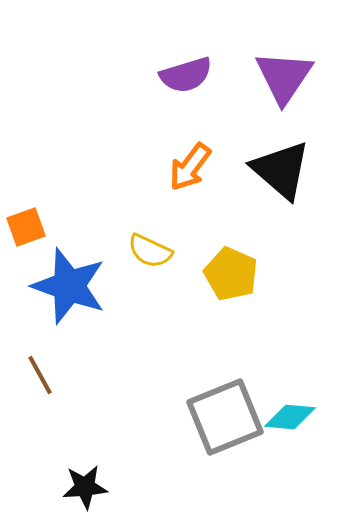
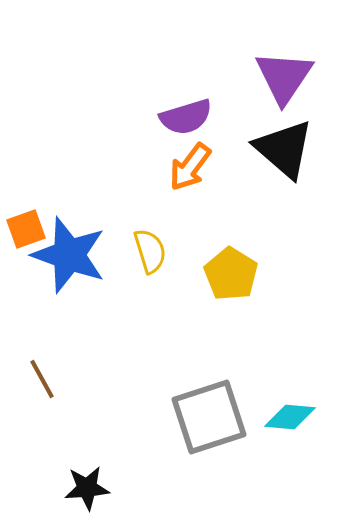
purple semicircle: moved 42 px down
black triangle: moved 3 px right, 21 px up
orange square: moved 2 px down
yellow semicircle: rotated 132 degrees counterclockwise
yellow pentagon: rotated 8 degrees clockwise
blue star: moved 31 px up
brown line: moved 2 px right, 4 px down
gray square: moved 16 px left; rotated 4 degrees clockwise
black star: moved 2 px right, 1 px down
